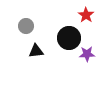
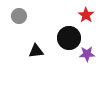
gray circle: moved 7 px left, 10 px up
